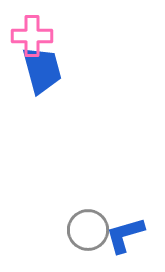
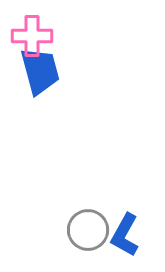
blue trapezoid: moved 2 px left, 1 px down
blue L-shape: rotated 45 degrees counterclockwise
